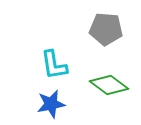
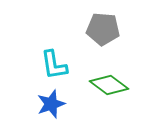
gray pentagon: moved 3 px left
blue star: rotated 8 degrees counterclockwise
